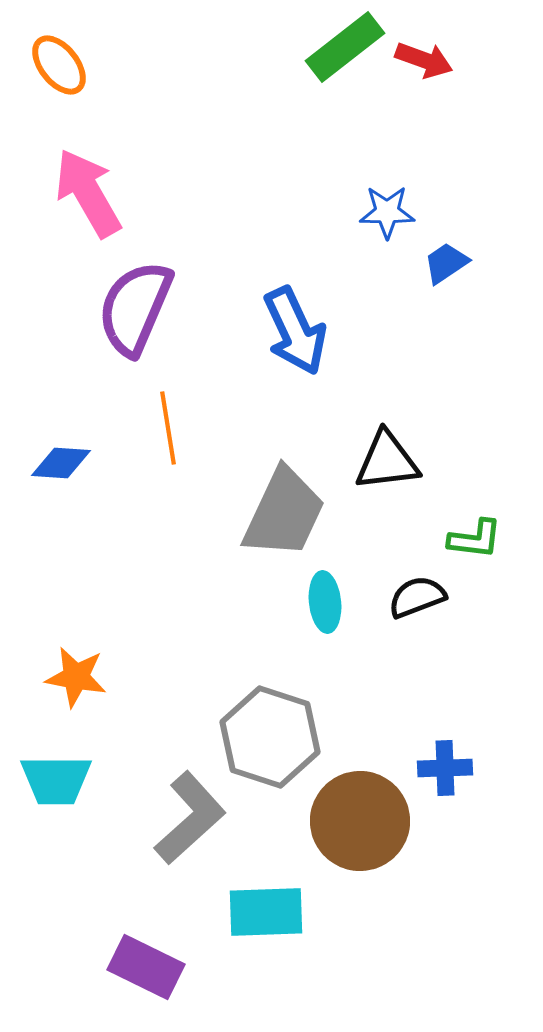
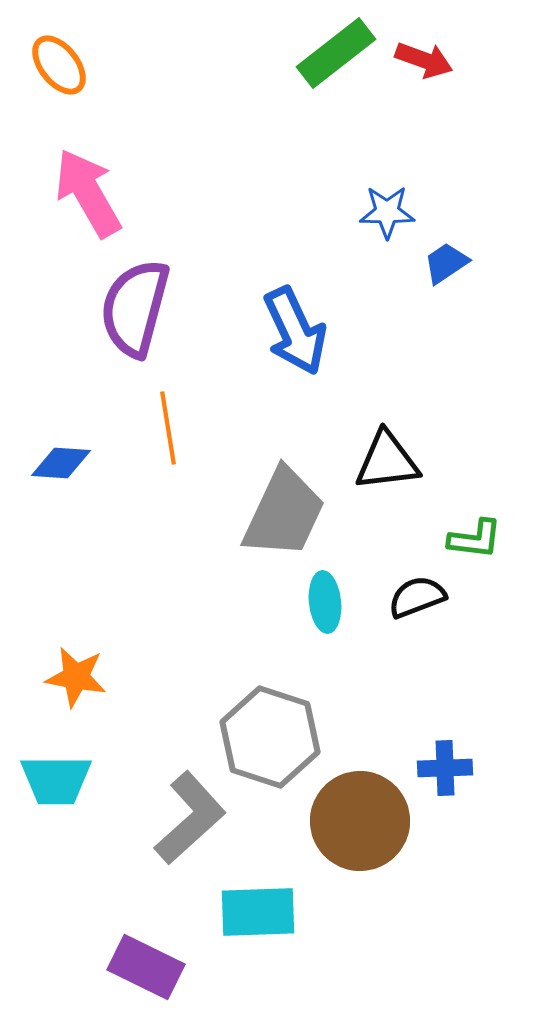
green rectangle: moved 9 px left, 6 px down
purple semicircle: rotated 8 degrees counterclockwise
cyan rectangle: moved 8 px left
